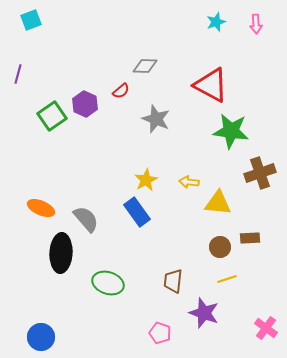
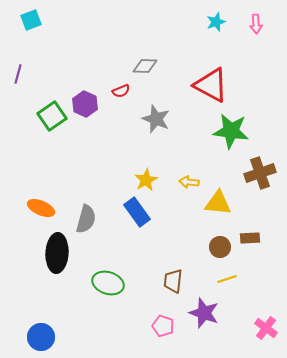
red semicircle: rotated 18 degrees clockwise
gray semicircle: rotated 56 degrees clockwise
black ellipse: moved 4 px left
pink pentagon: moved 3 px right, 7 px up
